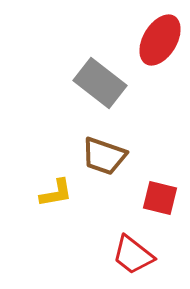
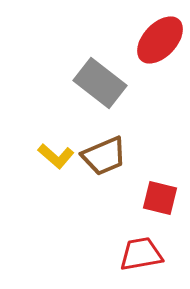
red ellipse: rotated 12 degrees clockwise
brown trapezoid: rotated 42 degrees counterclockwise
yellow L-shape: moved 37 px up; rotated 51 degrees clockwise
red trapezoid: moved 8 px right, 1 px up; rotated 132 degrees clockwise
